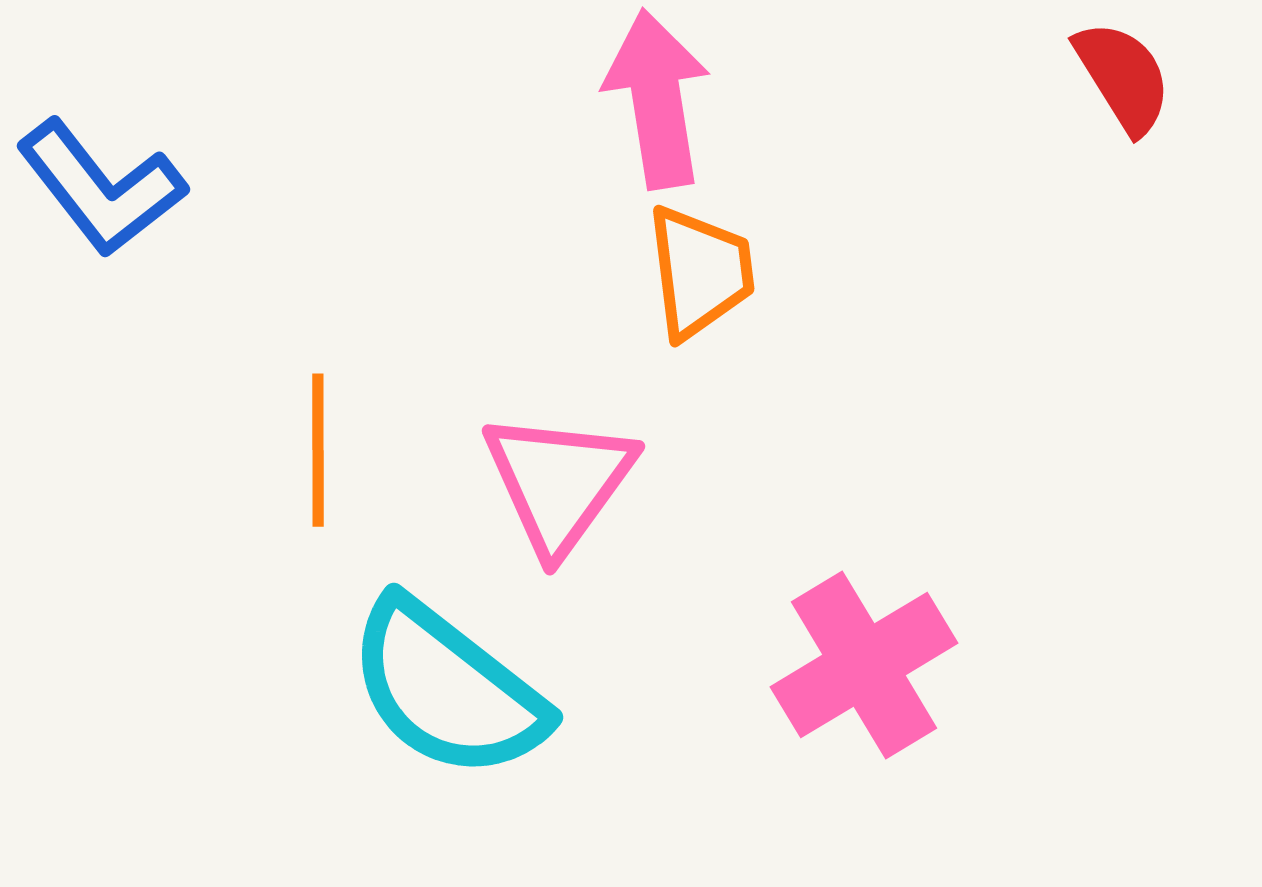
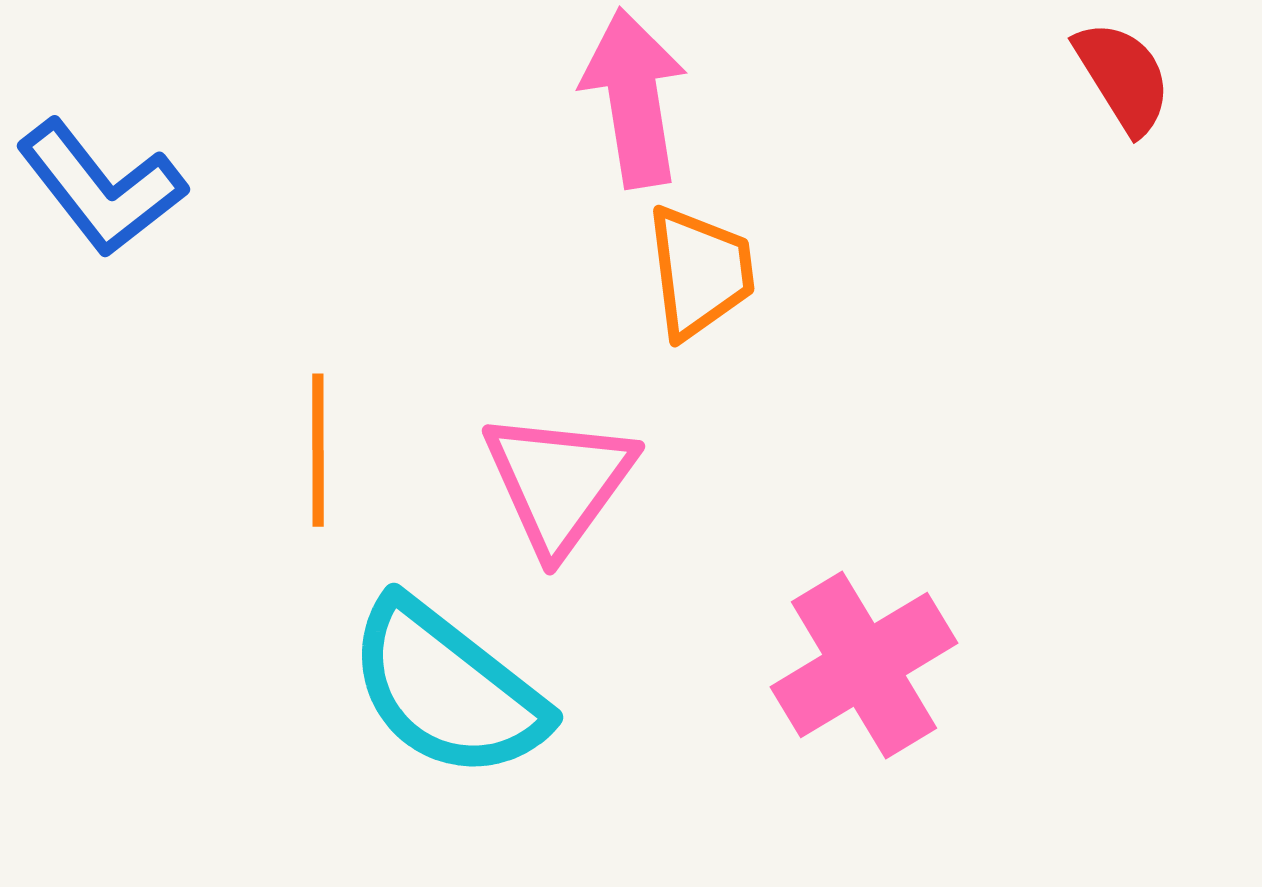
pink arrow: moved 23 px left, 1 px up
